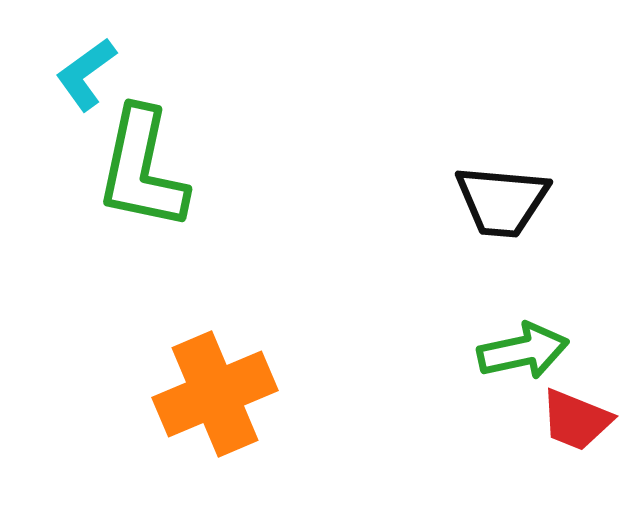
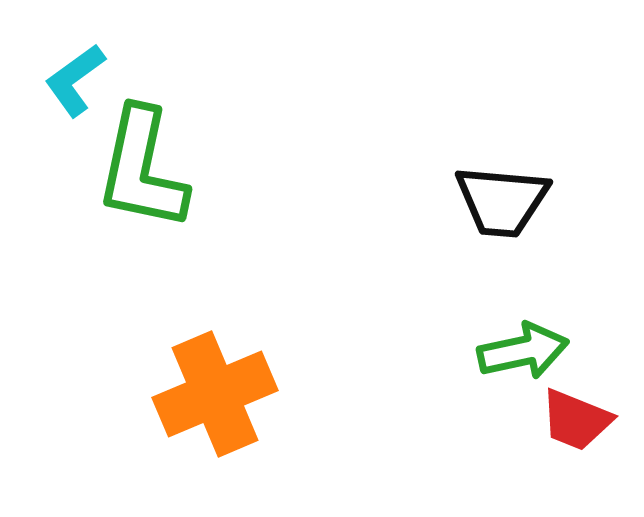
cyan L-shape: moved 11 px left, 6 px down
